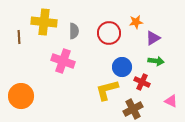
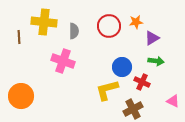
red circle: moved 7 px up
purple triangle: moved 1 px left
pink triangle: moved 2 px right
